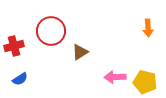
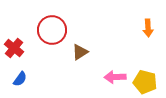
red circle: moved 1 px right, 1 px up
red cross: moved 2 px down; rotated 36 degrees counterclockwise
blue semicircle: rotated 21 degrees counterclockwise
